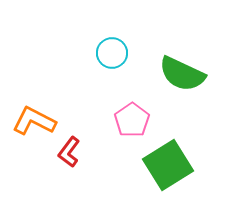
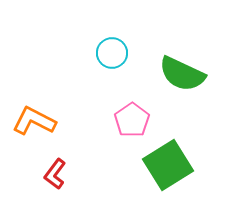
red L-shape: moved 14 px left, 22 px down
